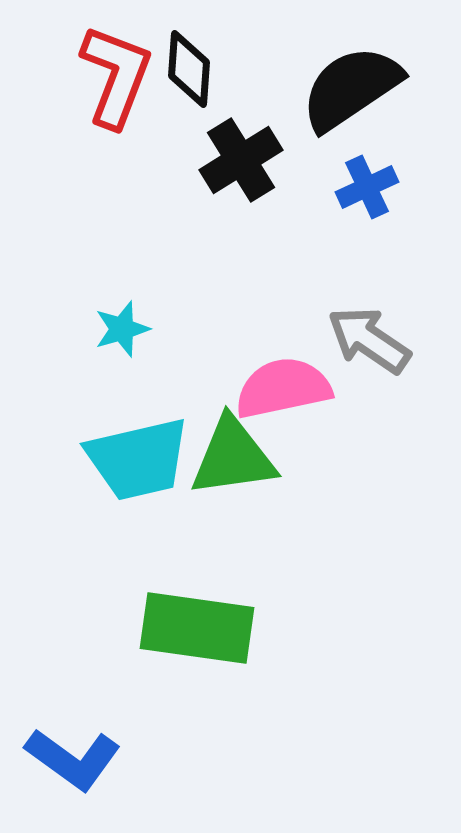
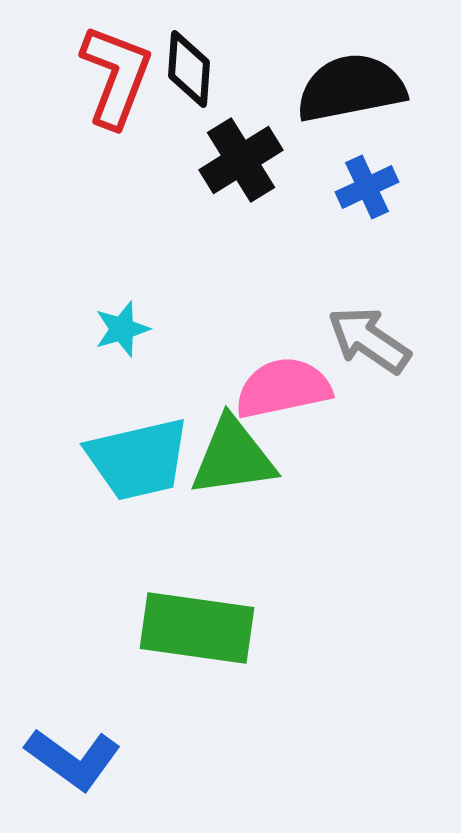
black semicircle: rotated 23 degrees clockwise
